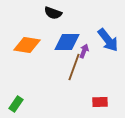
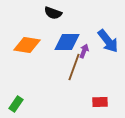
blue arrow: moved 1 px down
